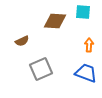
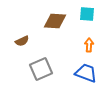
cyan square: moved 4 px right, 2 px down
